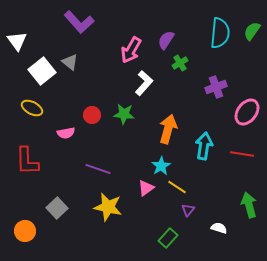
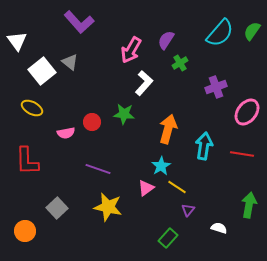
cyan semicircle: rotated 36 degrees clockwise
red circle: moved 7 px down
green arrow: rotated 25 degrees clockwise
